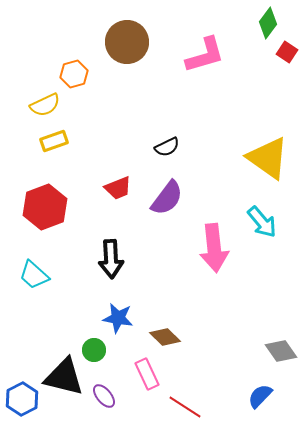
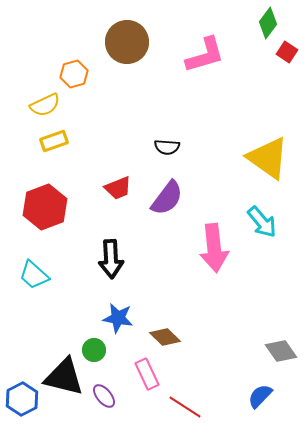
black semicircle: rotated 30 degrees clockwise
